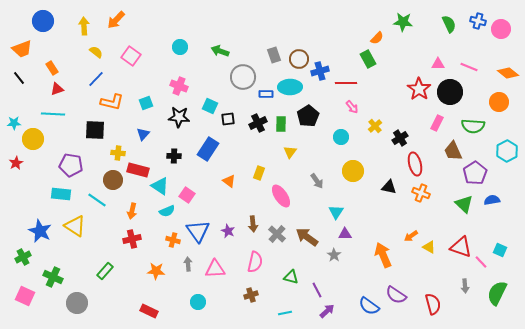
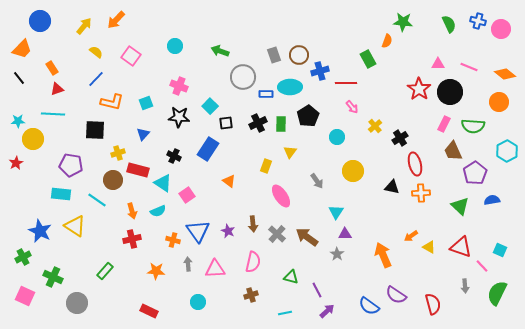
blue circle at (43, 21): moved 3 px left
yellow arrow at (84, 26): rotated 42 degrees clockwise
orange semicircle at (377, 38): moved 10 px right, 3 px down; rotated 24 degrees counterclockwise
cyan circle at (180, 47): moved 5 px left, 1 px up
orange trapezoid at (22, 49): rotated 25 degrees counterclockwise
brown circle at (299, 59): moved 4 px up
orange diamond at (508, 73): moved 3 px left, 1 px down
cyan square at (210, 106): rotated 21 degrees clockwise
black square at (228, 119): moved 2 px left, 4 px down
cyan star at (14, 123): moved 4 px right, 2 px up
pink rectangle at (437, 123): moved 7 px right, 1 px down
cyan circle at (341, 137): moved 4 px left
yellow cross at (118, 153): rotated 24 degrees counterclockwise
black cross at (174, 156): rotated 24 degrees clockwise
yellow rectangle at (259, 173): moved 7 px right, 7 px up
cyan triangle at (160, 186): moved 3 px right, 3 px up
black triangle at (389, 187): moved 3 px right
orange cross at (421, 193): rotated 24 degrees counterclockwise
pink square at (187, 195): rotated 21 degrees clockwise
green triangle at (464, 204): moved 4 px left, 2 px down
orange arrow at (132, 211): rotated 28 degrees counterclockwise
cyan semicircle at (167, 211): moved 9 px left
gray star at (334, 255): moved 3 px right, 1 px up
pink semicircle at (255, 262): moved 2 px left
pink line at (481, 262): moved 1 px right, 4 px down
